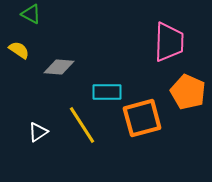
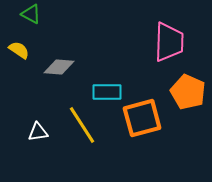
white triangle: rotated 25 degrees clockwise
